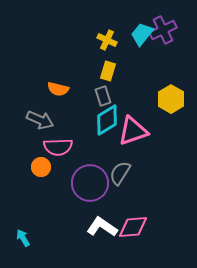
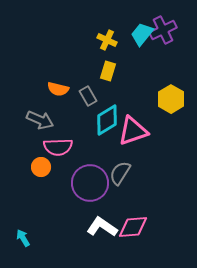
gray rectangle: moved 15 px left; rotated 12 degrees counterclockwise
